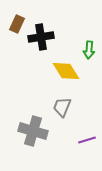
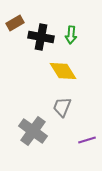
brown rectangle: moved 2 px left, 1 px up; rotated 36 degrees clockwise
black cross: rotated 20 degrees clockwise
green arrow: moved 18 px left, 15 px up
yellow diamond: moved 3 px left
gray cross: rotated 20 degrees clockwise
